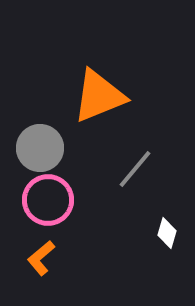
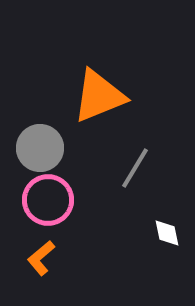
gray line: moved 1 px up; rotated 9 degrees counterclockwise
white diamond: rotated 28 degrees counterclockwise
